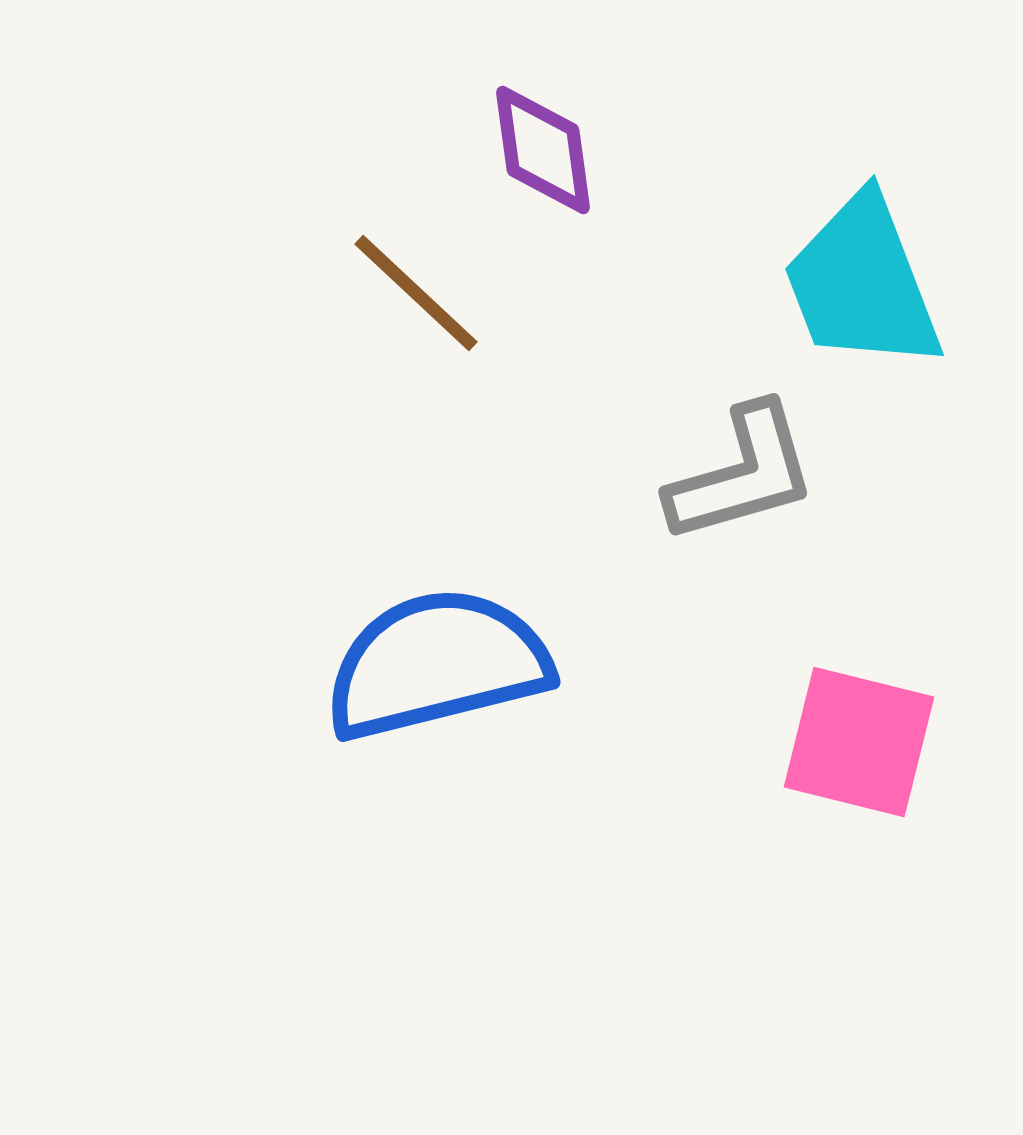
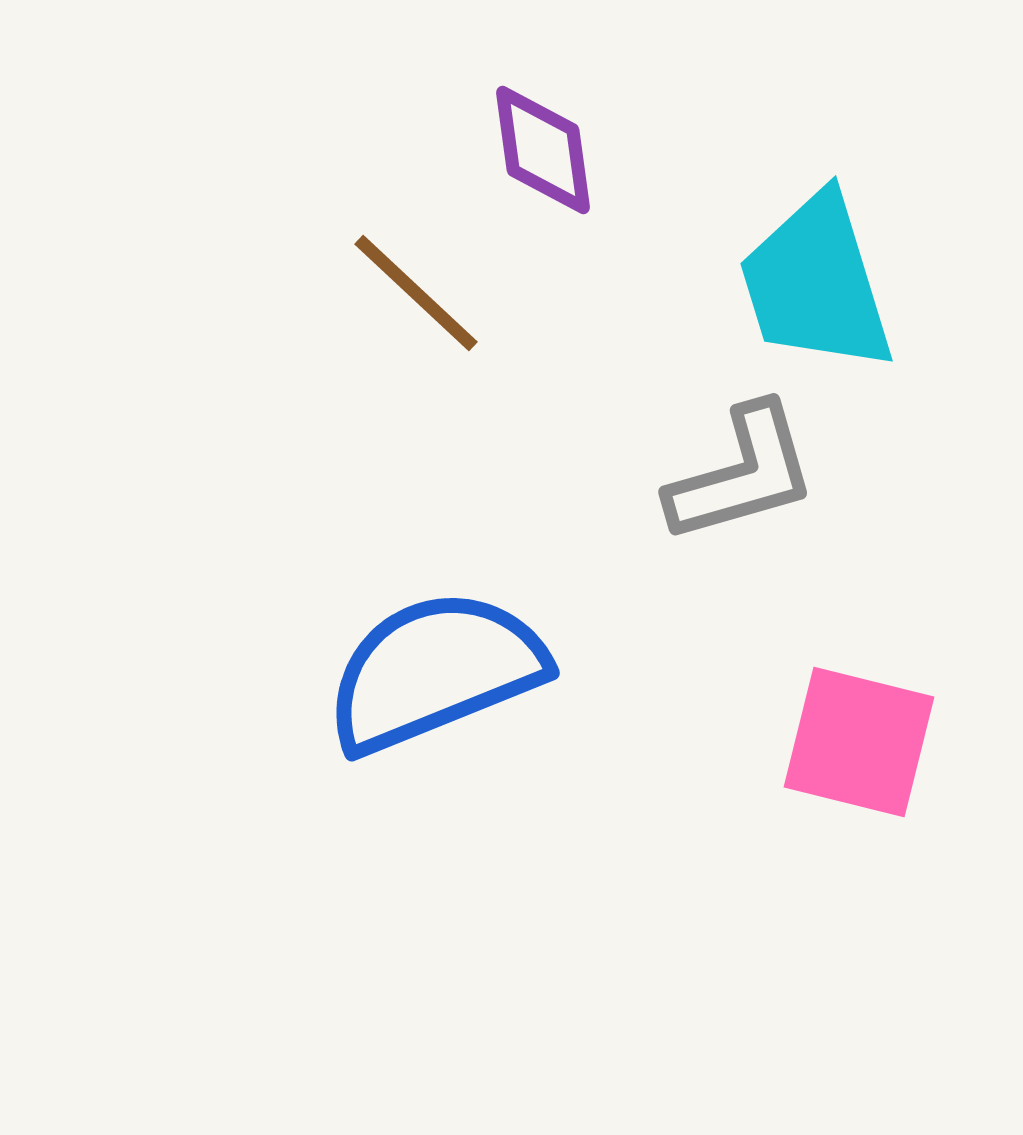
cyan trapezoid: moved 46 px left; rotated 4 degrees clockwise
blue semicircle: moved 2 px left, 7 px down; rotated 8 degrees counterclockwise
